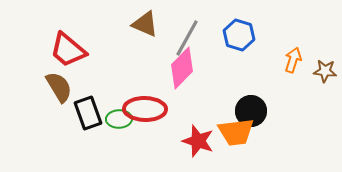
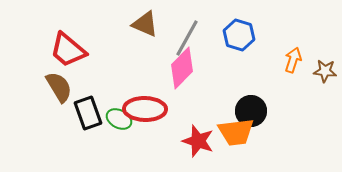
green ellipse: rotated 30 degrees clockwise
